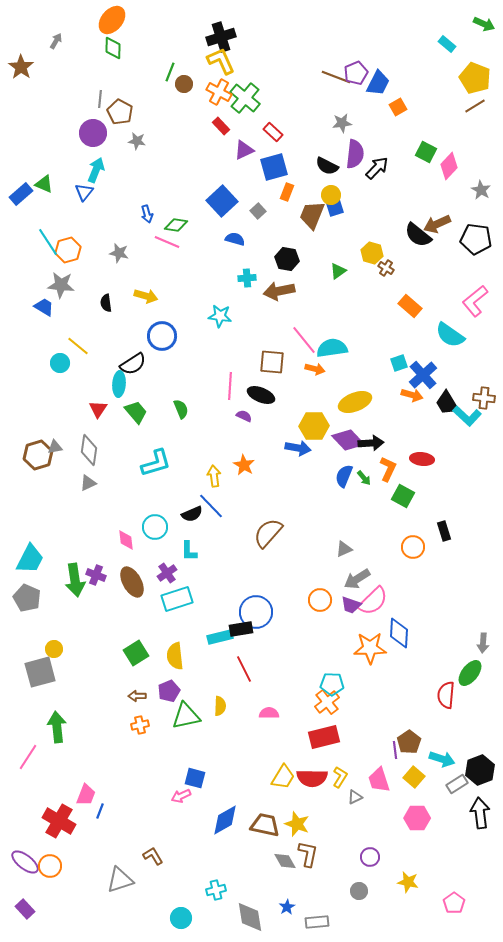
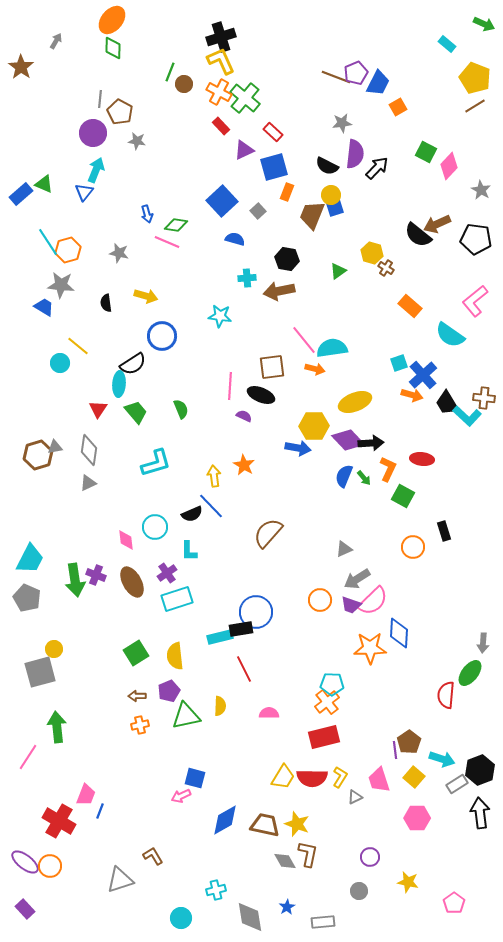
brown square at (272, 362): moved 5 px down; rotated 12 degrees counterclockwise
gray rectangle at (317, 922): moved 6 px right
